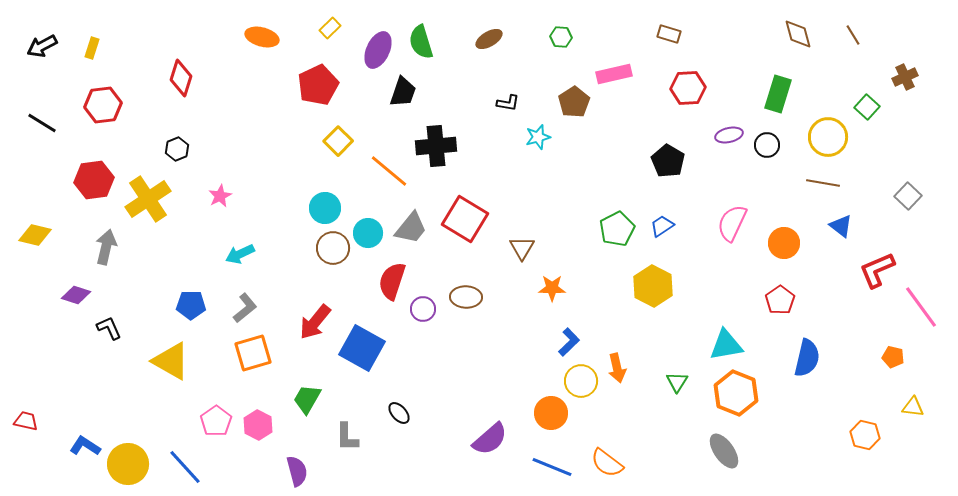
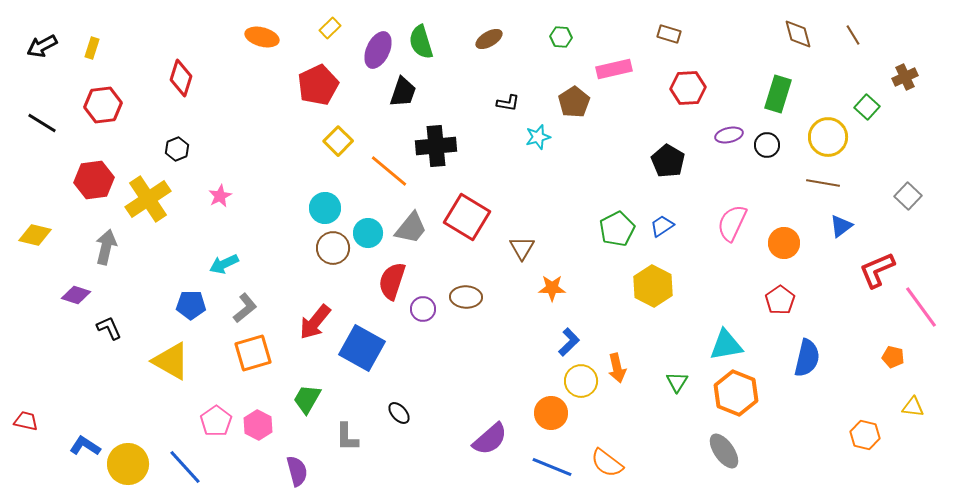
pink rectangle at (614, 74): moved 5 px up
red square at (465, 219): moved 2 px right, 2 px up
blue triangle at (841, 226): rotated 45 degrees clockwise
cyan arrow at (240, 254): moved 16 px left, 10 px down
